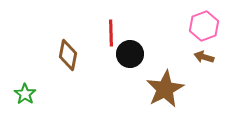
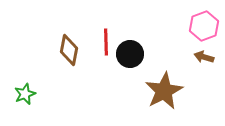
red line: moved 5 px left, 9 px down
brown diamond: moved 1 px right, 5 px up
brown star: moved 1 px left, 2 px down
green star: rotated 15 degrees clockwise
